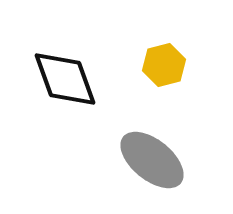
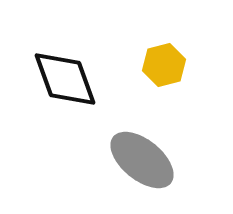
gray ellipse: moved 10 px left
